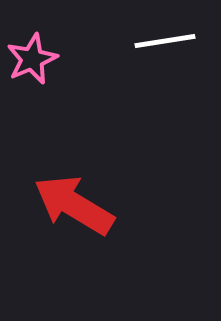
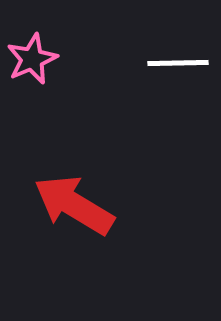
white line: moved 13 px right, 22 px down; rotated 8 degrees clockwise
